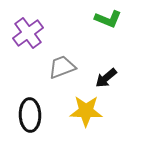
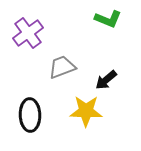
black arrow: moved 2 px down
